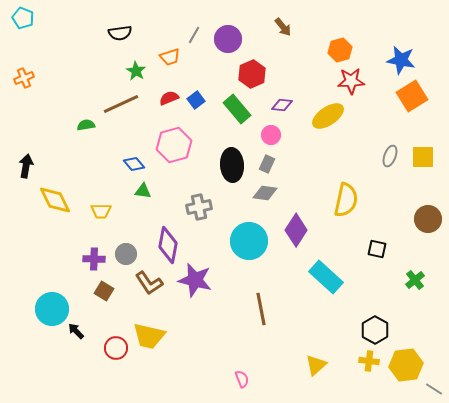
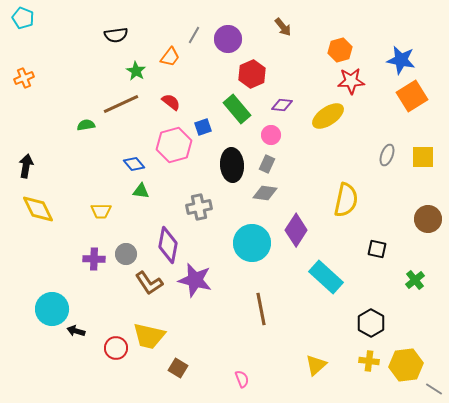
black semicircle at (120, 33): moved 4 px left, 2 px down
orange trapezoid at (170, 57): rotated 35 degrees counterclockwise
red semicircle at (169, 98): moved 2 px right, 4 px down; rotated 60 degrees clockwise
blue square at (196, 100): moved 7 px right, 27 px down; rotated 18 degrees clockwise
gray ellipse at (390, 156): moved 3 px left, 1 px up
green triangle at (143, 191): moved 2 px left
yellow diamond at (55, 200): moved 17 px left, 9 px down
cyan circle at (249, 241): moved 3 px right, 2 px down
brown square at (104, 291): moved 74 px right, 77 px down
black hexagon at (375, 330): moved 4 px left, 7 px up
black arrow at (76, 331): rotated 30 degrees counterclockwise
